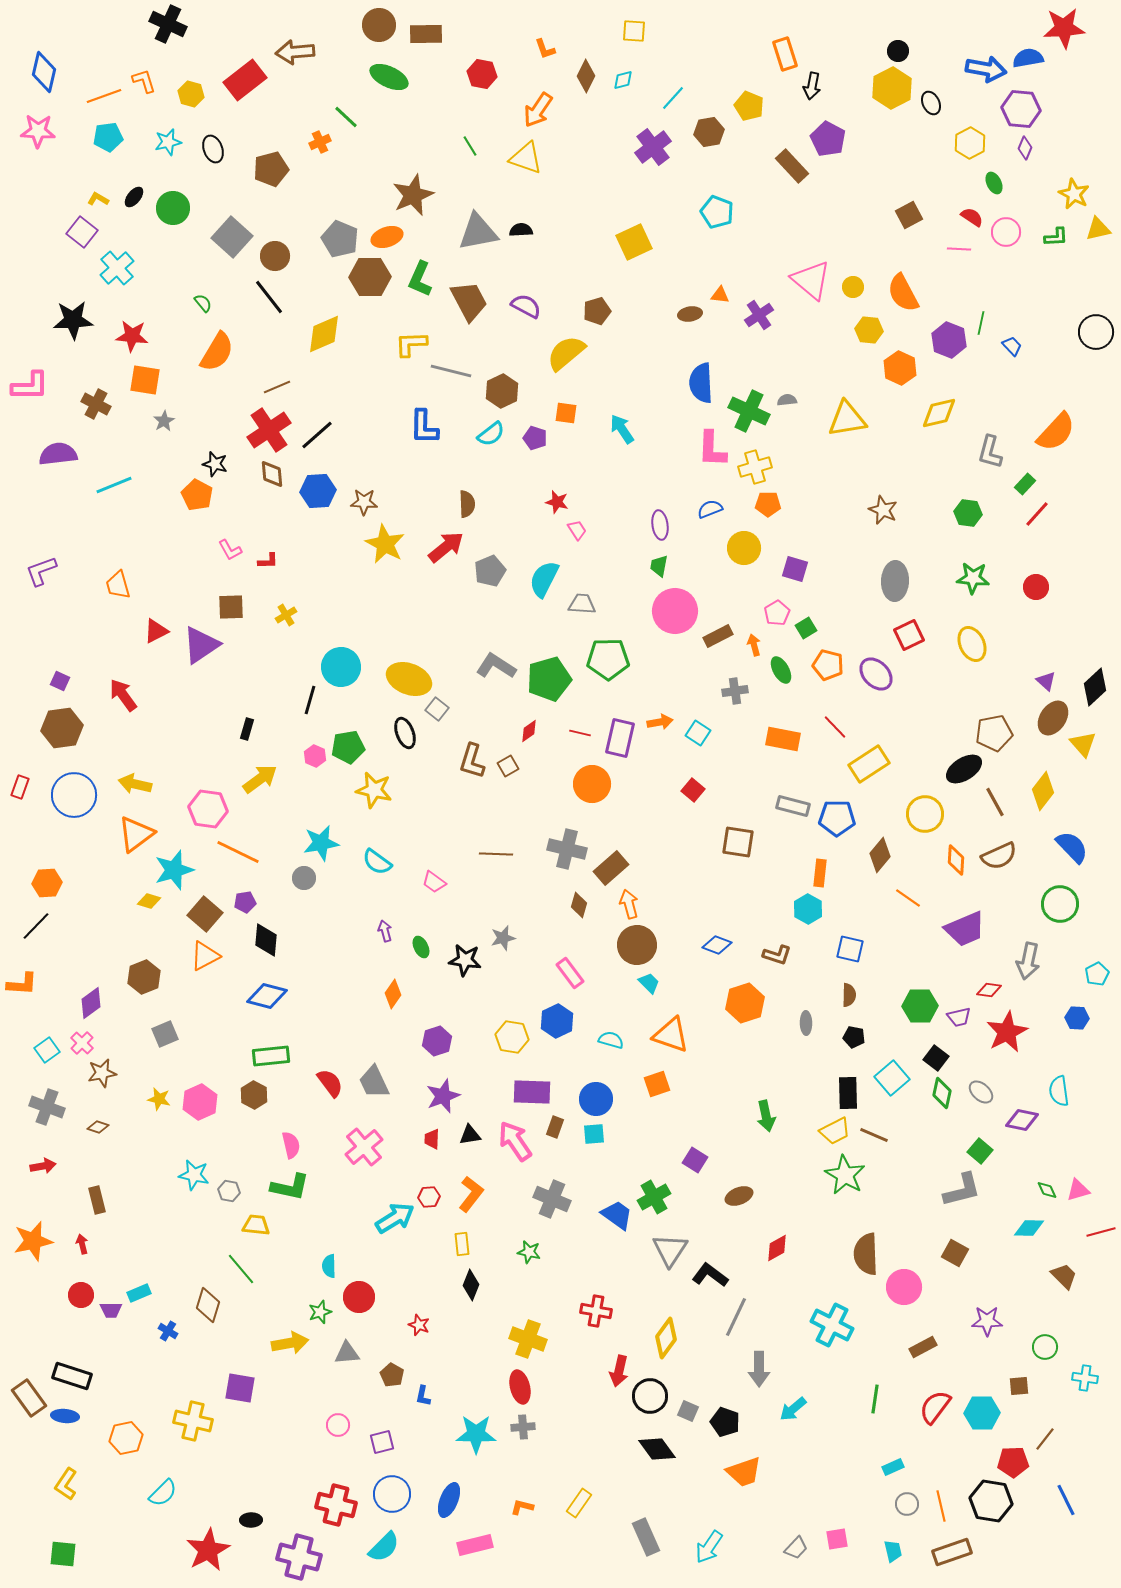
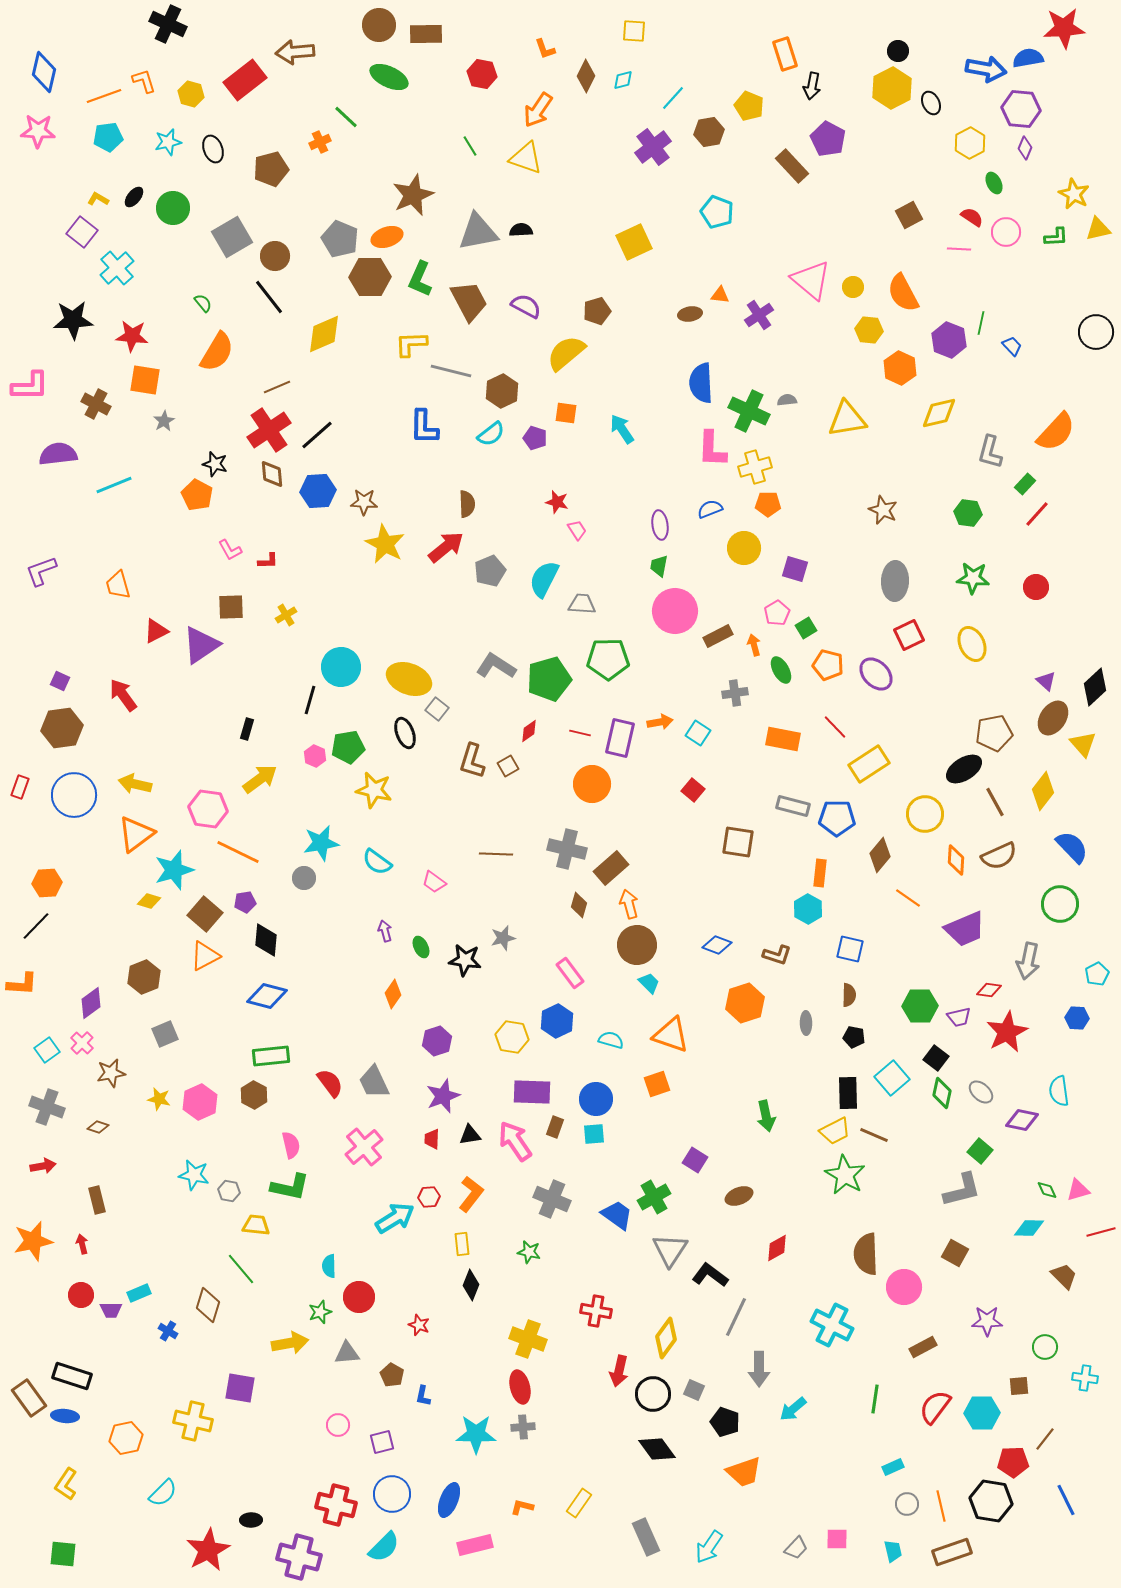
gray square at (232, 237): rotated 18 degrees clockwise
gray cross at (735, 691): moved 2 px down
brown star at (102, 1073): moved 9 px right
black circle at (650, 1396): moved 3 px right, 2 px up
gray square at (688, 1411): moved 6 px right, 21 px up
pink square at (837, 1539): rotated 10 degrees clockwise
